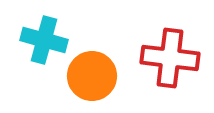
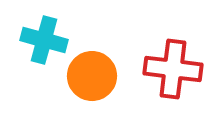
red cross: moved 3 px right, 11 px down
